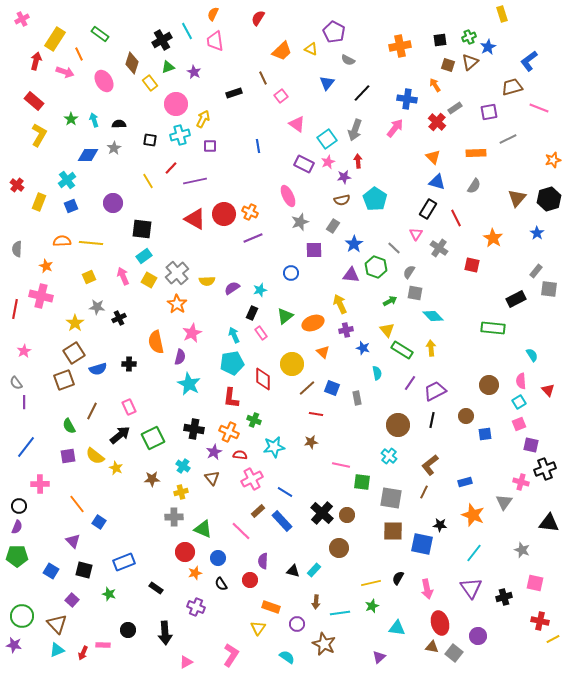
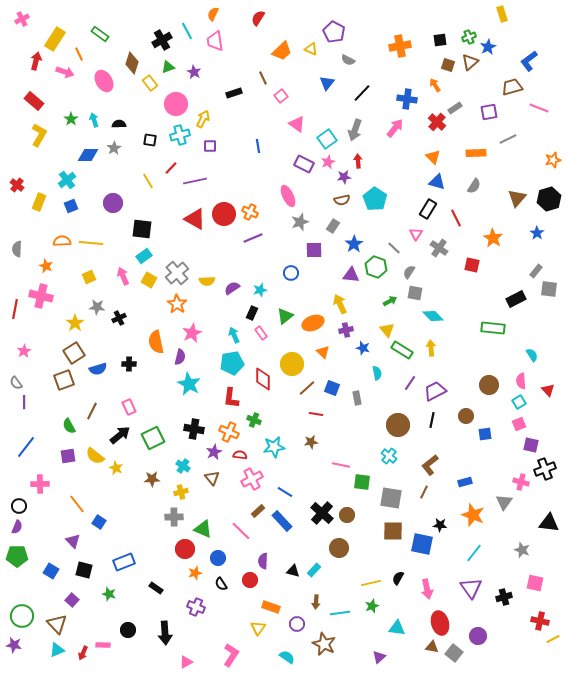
red circle at (185, 552): moved 3 px up
